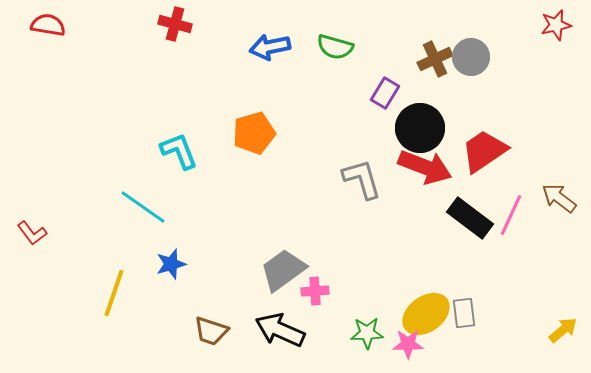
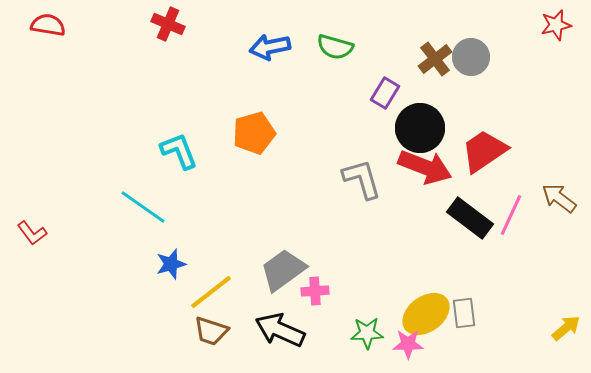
red cross: moved 7 px left; rotated 8 degrees clockwise
brown cross: rotated 12 degrees counterclockwise
yellow line: moved 97 px right, 1 px up; rotated 33 degrees clockwise
yellow arrow: moved 3 px right, 2 px up
